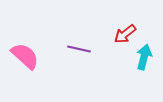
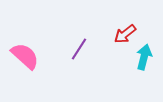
purple line: rotated 70 degrees counterclockwise
